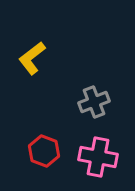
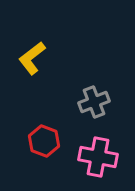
red hexagon: moved 10 px up
